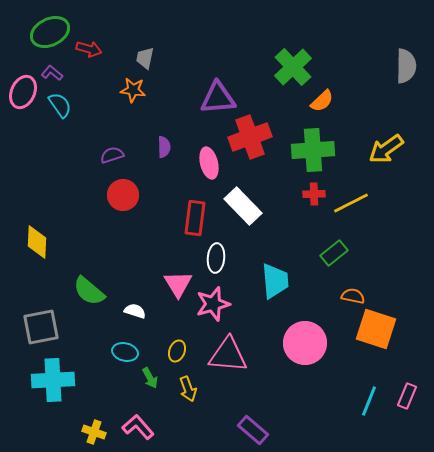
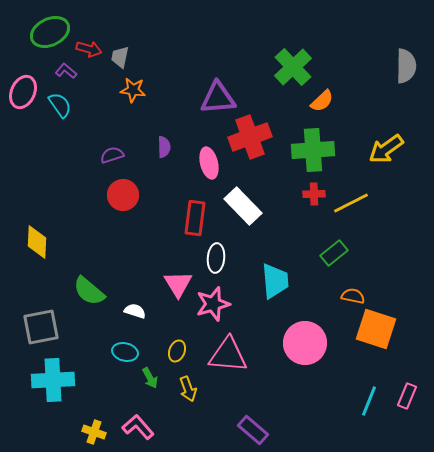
gray trapezoid at (145, 58): moved 25 px left, 1 px up
purple L-shape at (52, 73): moved 14 px right, 2 px up
